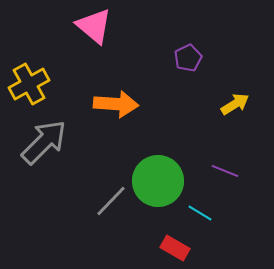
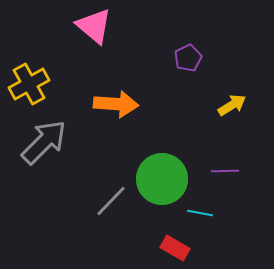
yellow arrow: moved 3 px left, 1 px down
purple line: rotated 24 degrees counterclockwise
green circle: moved 4 px right, 2 px up
cyan line: rotated 20 degrees counterclockwise
